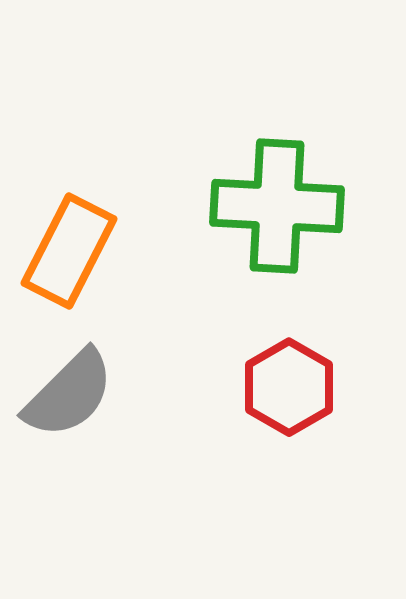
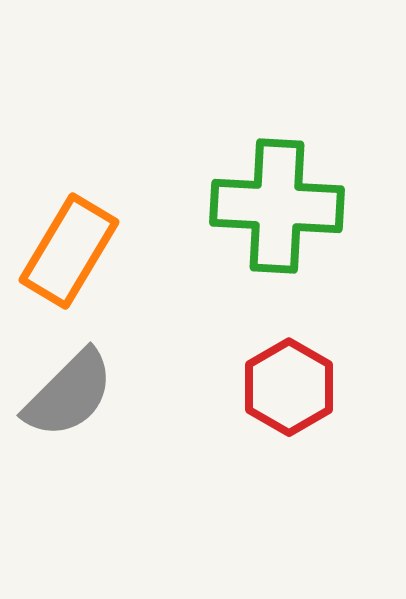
orange rectangle: rotated 4 degrees clockwise
